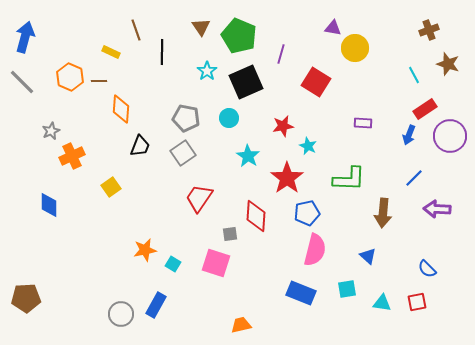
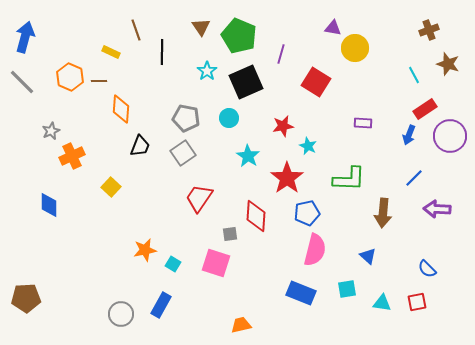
yellow square at (111, 187): rotated 12 degrees counterclockwise
blue rectangle at (156, 305): moved 5 px right
